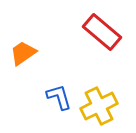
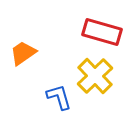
red rectangle: rotated 24 degrees counterclockwise
yellow cross: moved 4 px left, 30 px up; rotated 18 degrees counterclockwise
